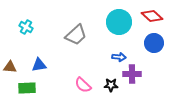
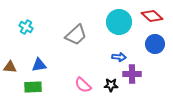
blue circle: moved 1 px right, 1 px down
green rectangle: moved 6 px right, 1 px up
